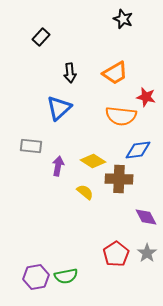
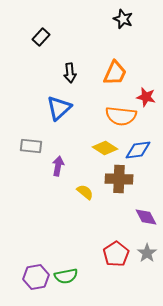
orange trapezoid: rotated 36 degrees counterclockwise
yellow diamond: moved 12 px right, 13 px up
